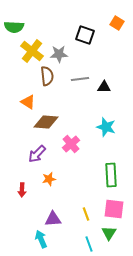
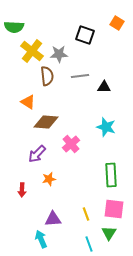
gray line: moved 3 px up
